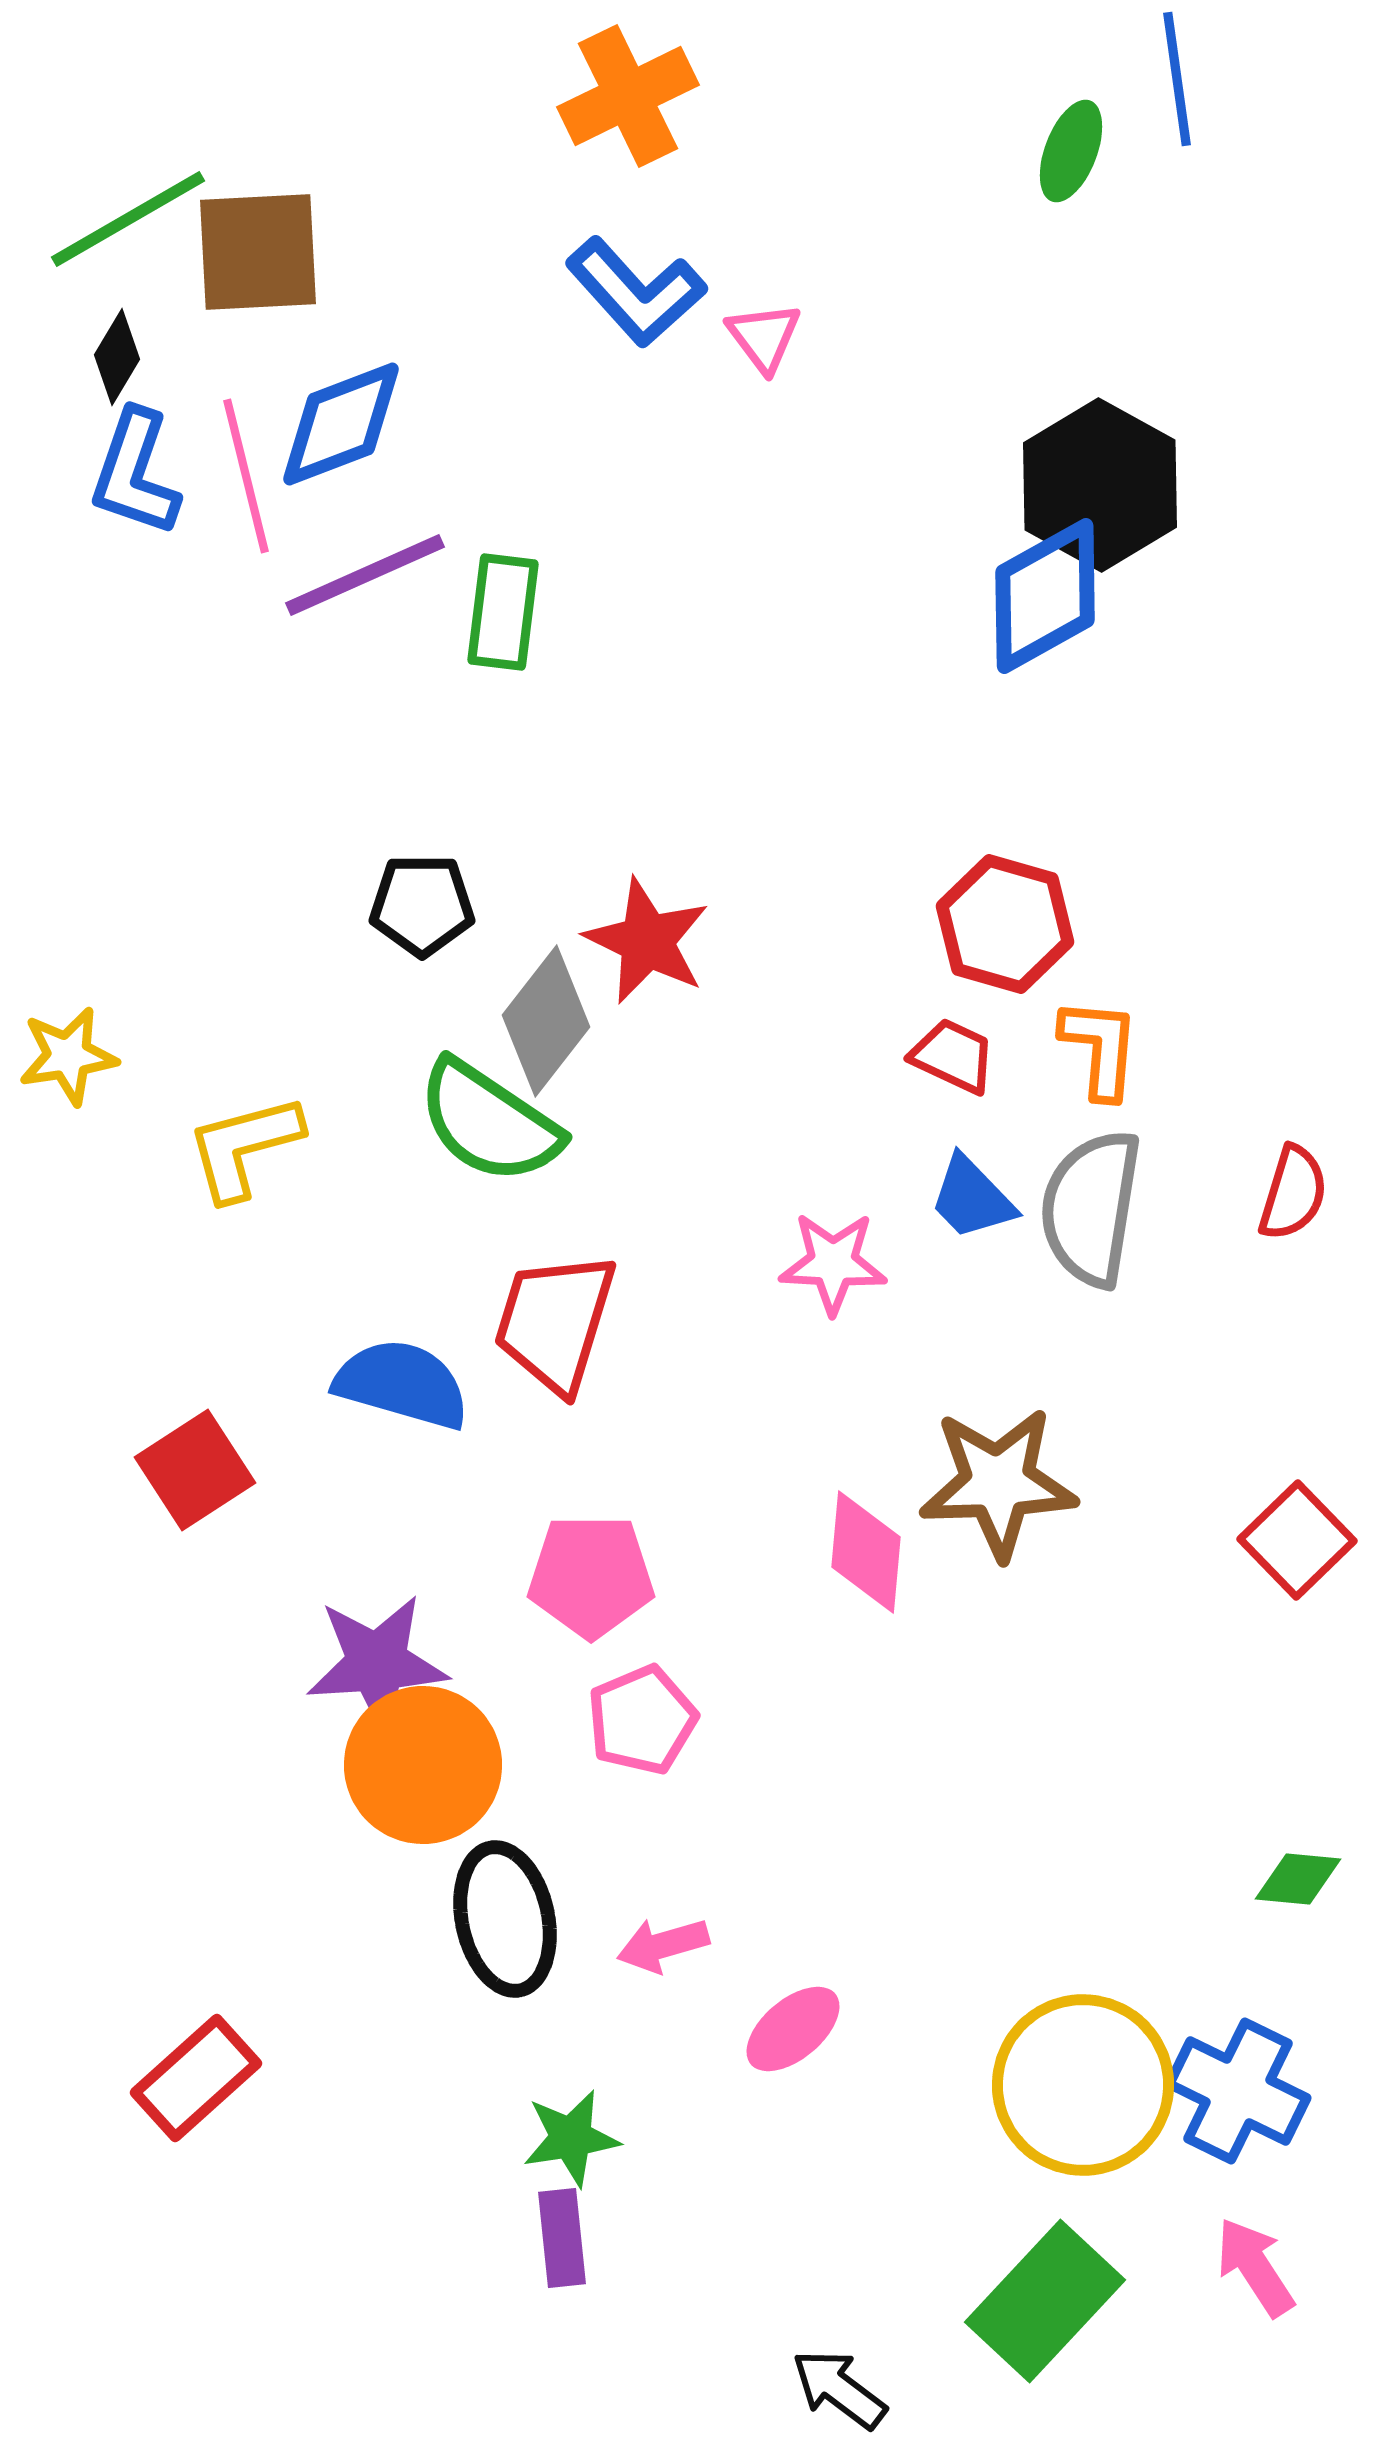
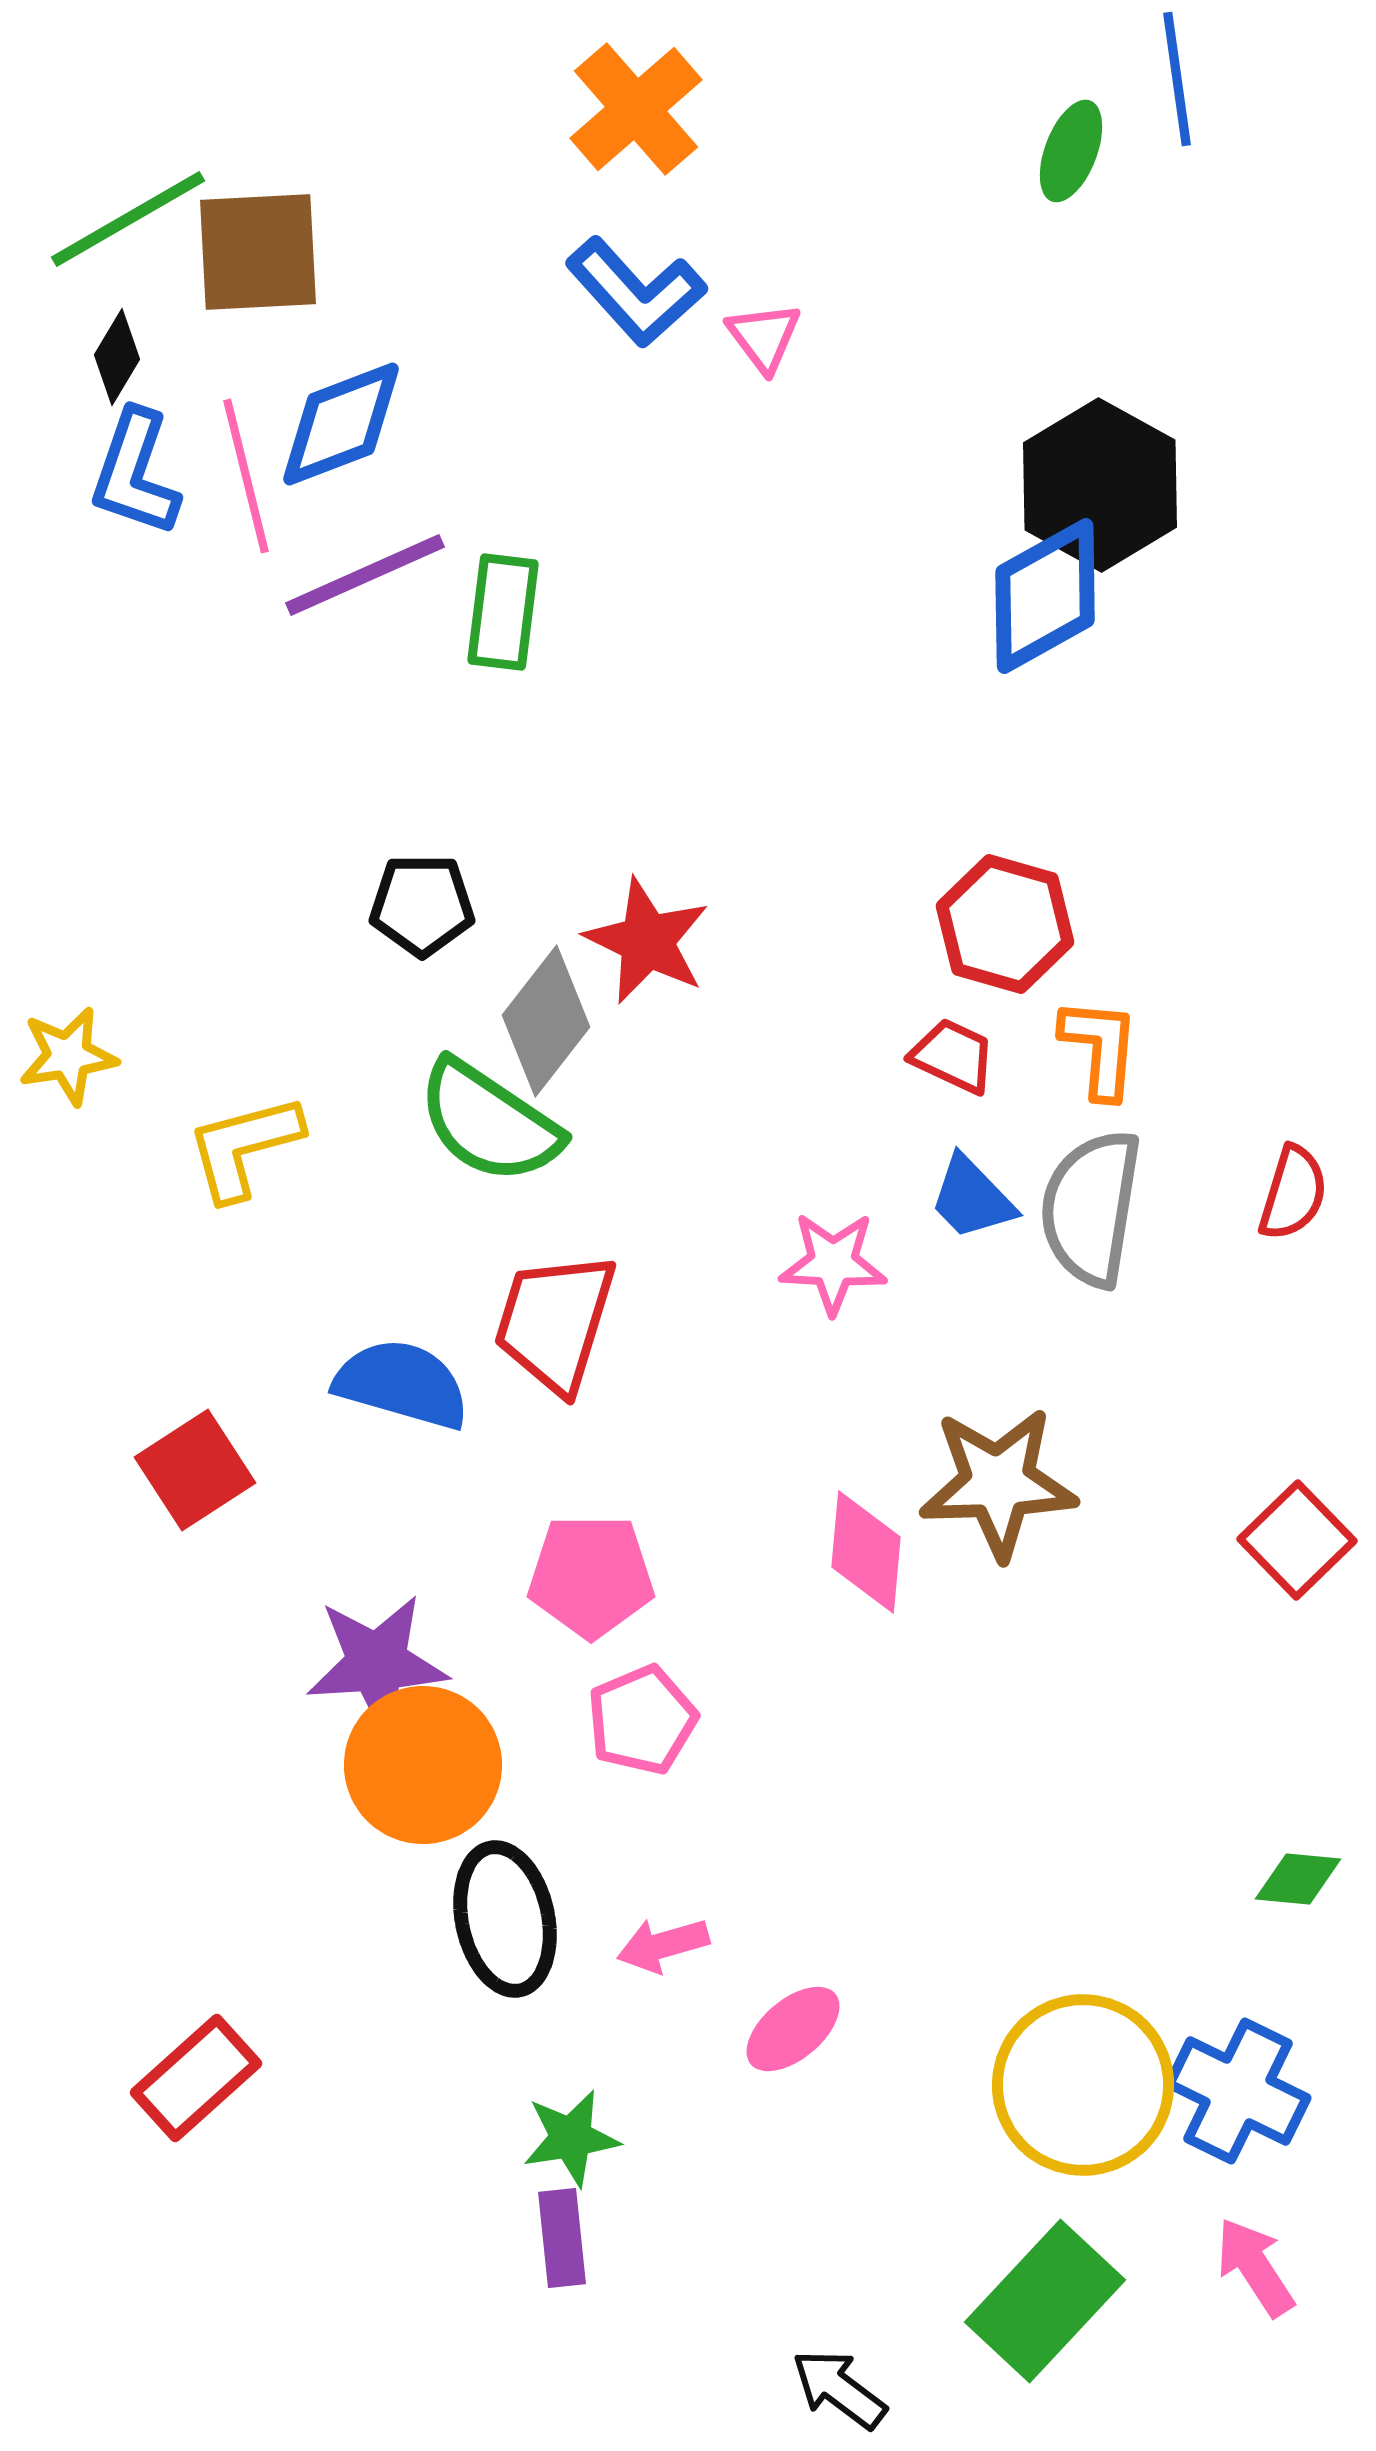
orange cross at (628, 96): moved 8 px right, 13 px down; rotated 15 degrees counterclockwise
